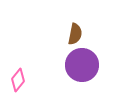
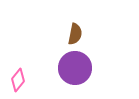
purple circle: moved 7 px left, 3 px down
